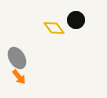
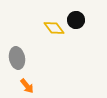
gray ellipse: rotated 20 degrees clockwise
orange arrow: moved 8 px right, 9 px down
